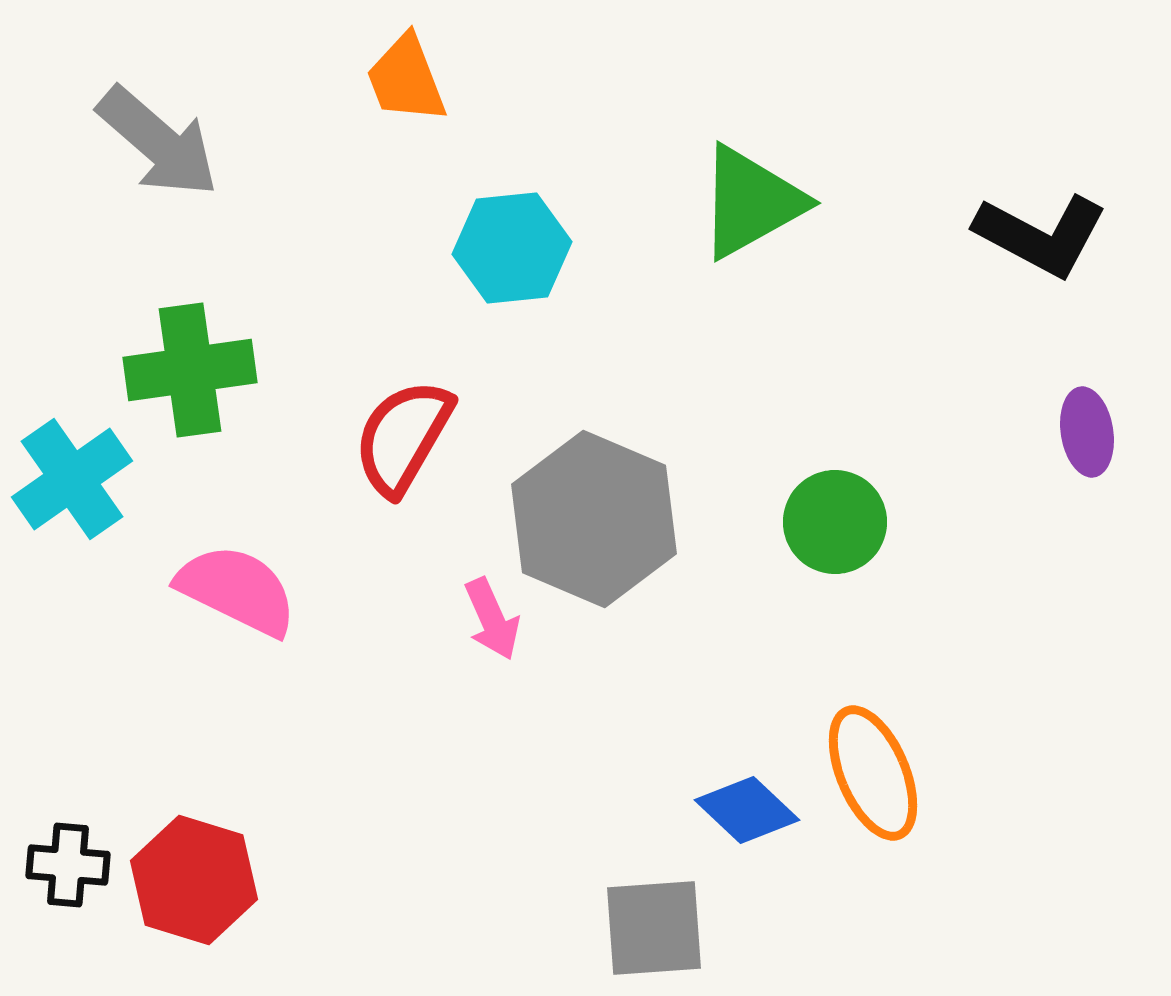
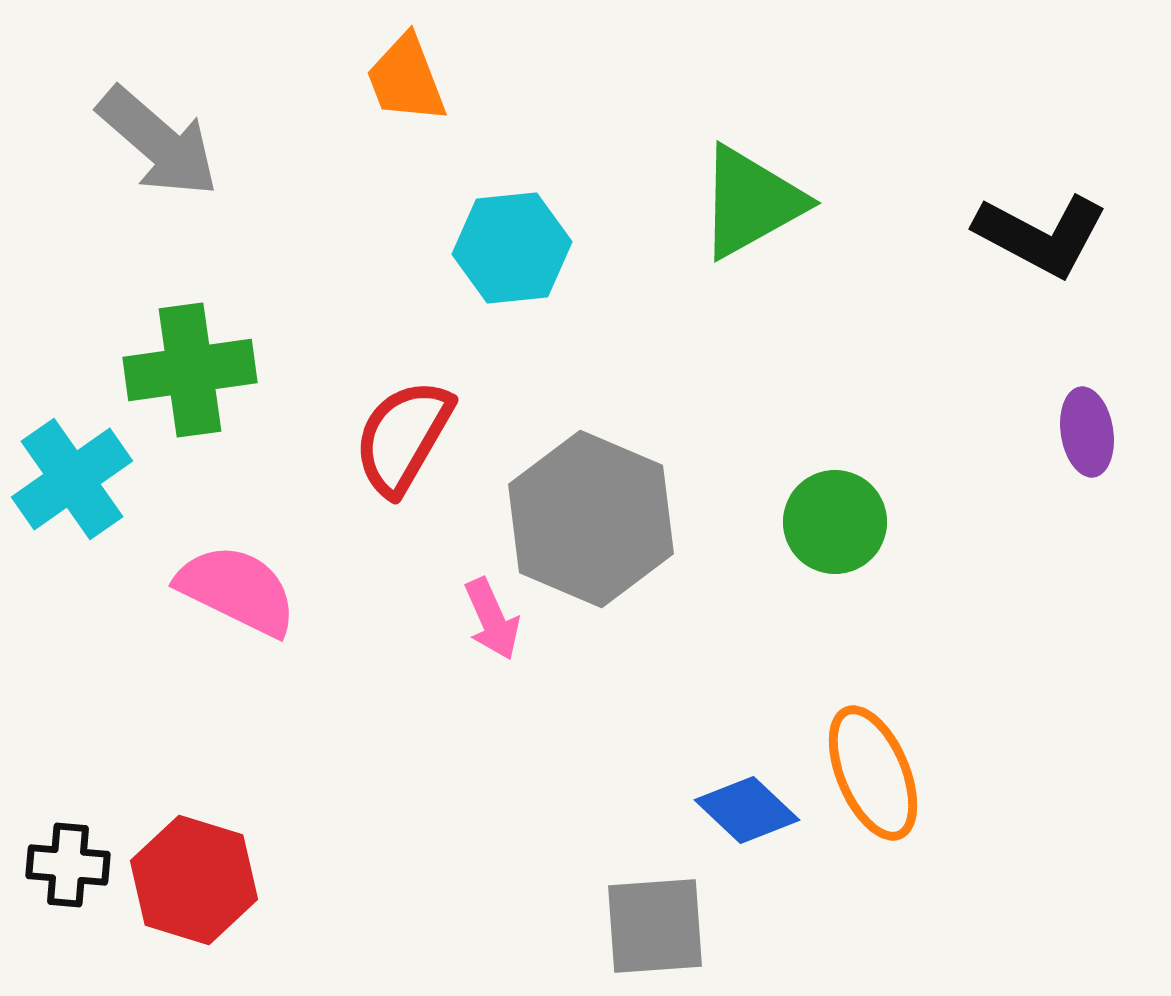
gray hexagon: moved 3 px left
gray square: moved 1 px right, 2 px up
